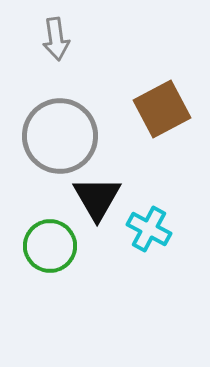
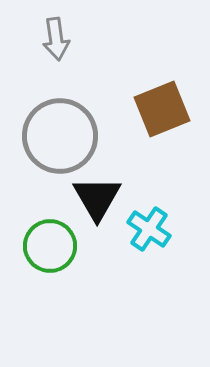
brown square: rotated 6 degrees clockwise
cyan cross: rotated 6 degrees clockwise
